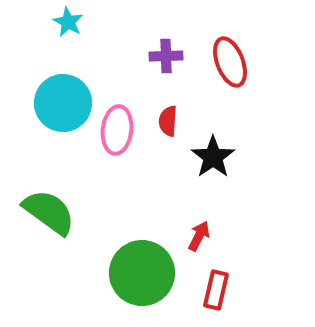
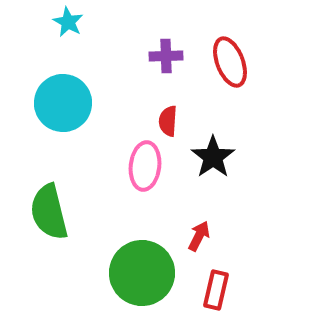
pink ellipse: moved 28 px right, 36 px down
green semicircle: rotated 140 degrees counterclockwise
